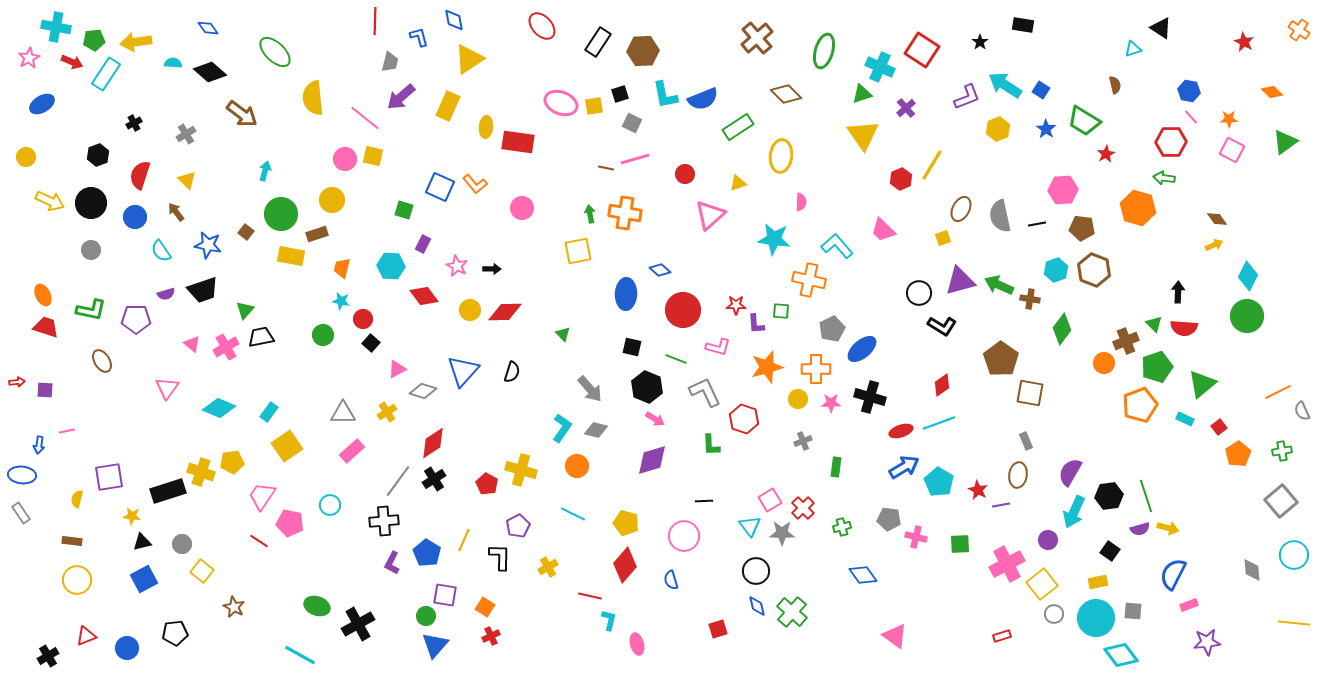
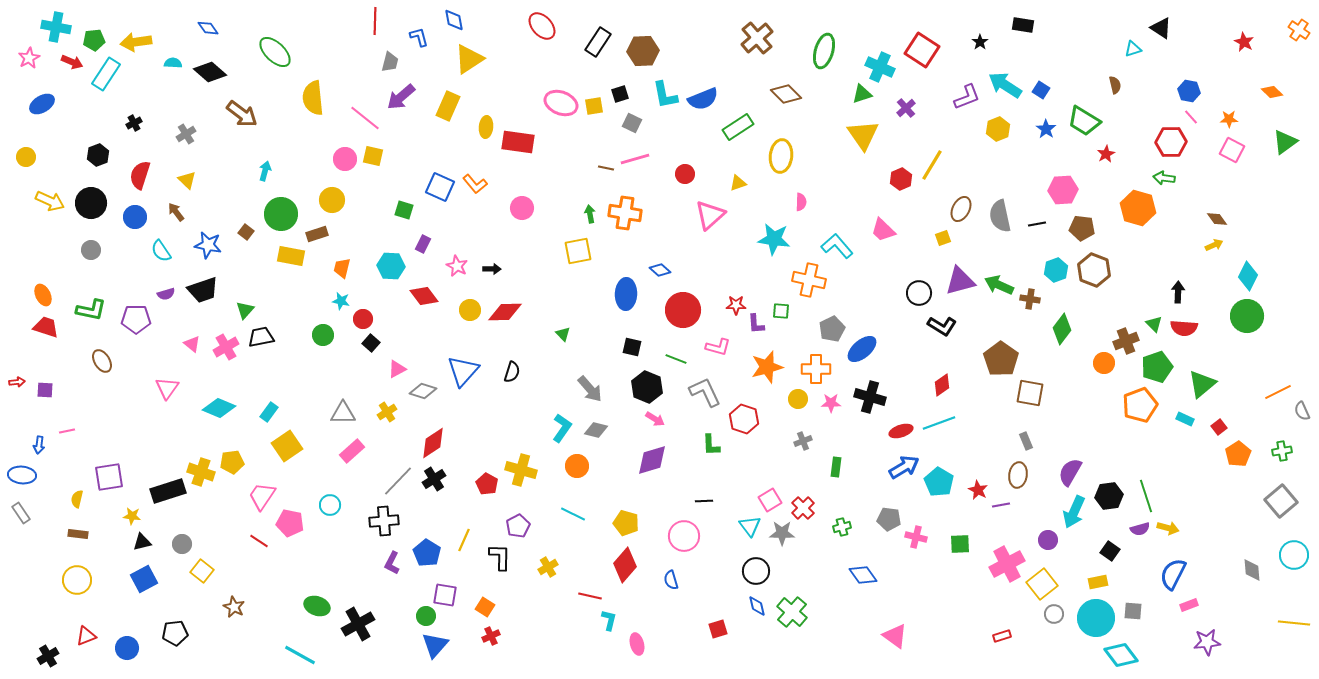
gray line at (398, 481): rotated 8 degrees clockwise
brown rectangle at (72, 541): moved 6 px right, 7 px up
